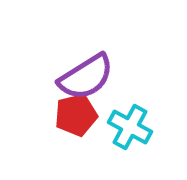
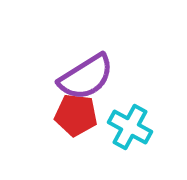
red pentagon: rotated 21 degrees clockwise
